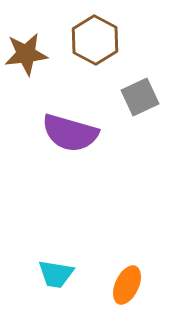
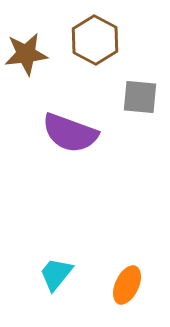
gray square: rotated 30 degrees clockwise
purple semicircle: rotated 4 degrees clockwise
cyan trapezoid: rotated 120 degrees clockwise
